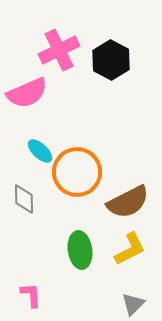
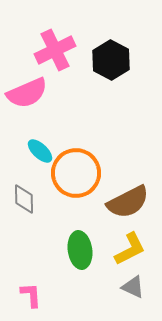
pink cross: moved 4 px left
orange circle: moved 1 px left, 1 px down
gray triangle: moved 17 px up; rotated 50 degrees counterclockwise
